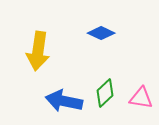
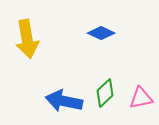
yellow arrow: moved 11 px left, 12 px up; rotated 18 degrees counterclockwise
pink triangle: rotated 20 degrees counterclockwise
